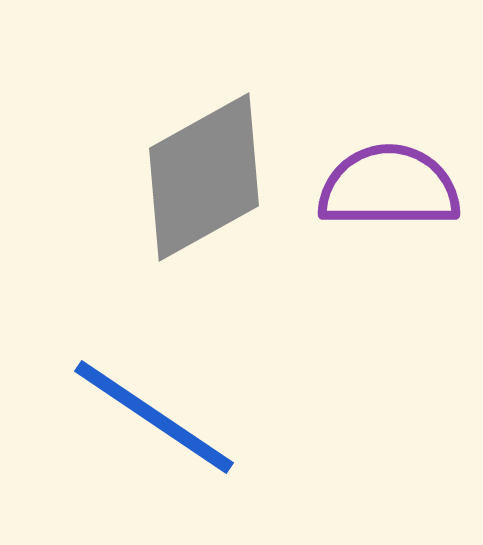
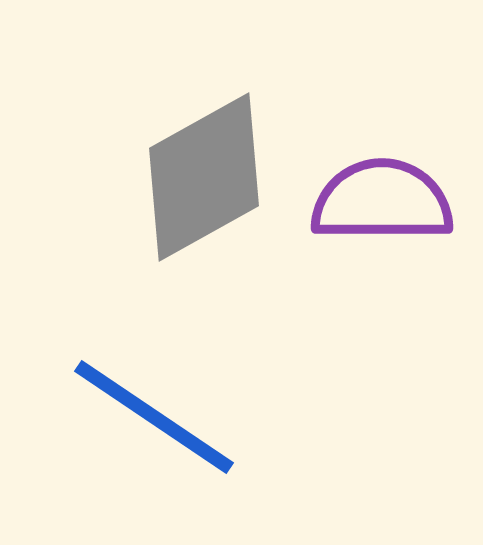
purple semicircle: moved 7 px left, 14 px down
